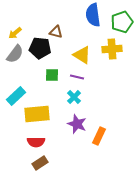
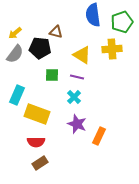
cyan rectangle: moved 1 px right, 1 px up; rotated 24 degrees counterclockwise
yellow rectangle: rotated 25 degrees clockwise
